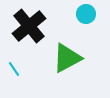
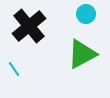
green triangle: moved 15 px right, 4 px up
